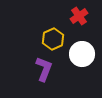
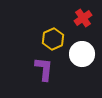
red cross: moved 4 px right, 2 px down
purple L-shape: rotated 15 degrees counterclockwise
